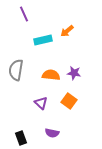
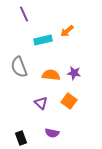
gray semicircle: moved 3 px right, 3 px up; rotated 30 degrees counterclockwise
